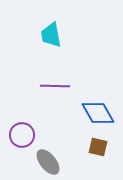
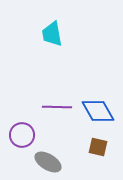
cyan trapezoid: moved 1 px right, 1 px up
purple line: moved 2 px right, 21 px down
blue diamond: moved 2 px up
gray ellipse: rotated 20 degrees counterclockwise
